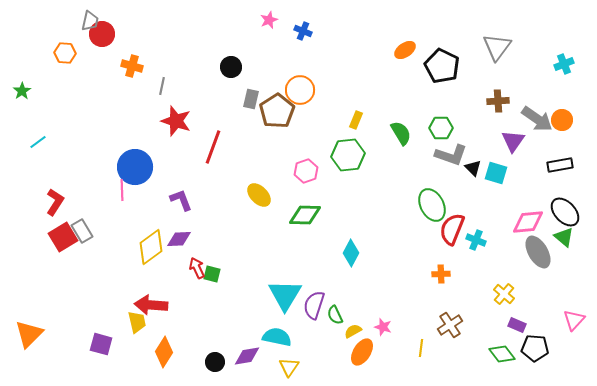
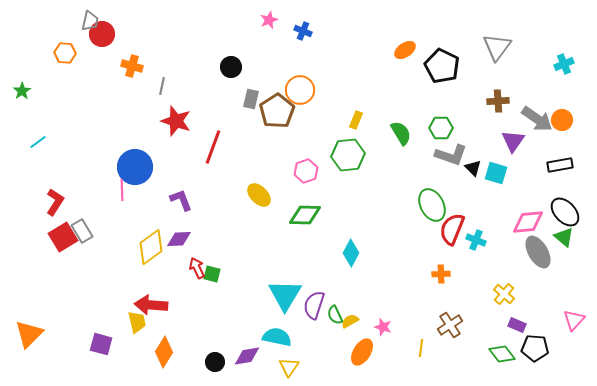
yellow semicircle at (353, 331): moved 3 px left, 10 px up
